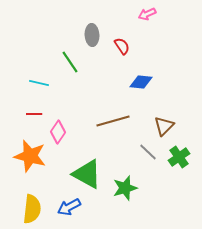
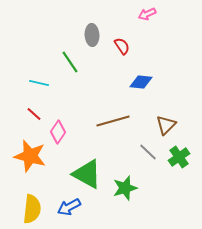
red line: rotated 42 degrees clockwise
brown triangle: moved 2 px right, 1 px up
